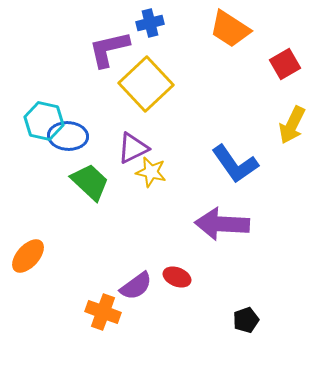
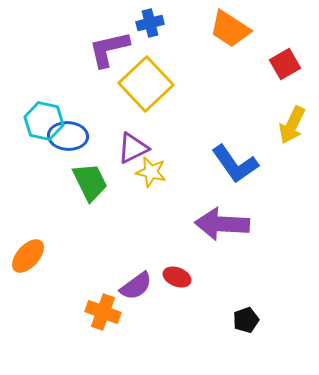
green trapezoid: rotated 21 degrees clockwise
